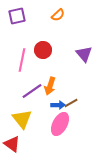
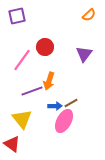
orange semicircle: moved 31 px right
red circle: moved 2 px right, 3 px up
purple triangle: rotated 18 degrees clockwise
pink line: rotated 25 degrees clockwise
orange arrow: moved 1 px left, 5 px up
purple line: rotated 15 degrees clockwise
blue arrow: moved 3 px left, 1 px down
pink ellipse: moved 4 px right, 3 px up
